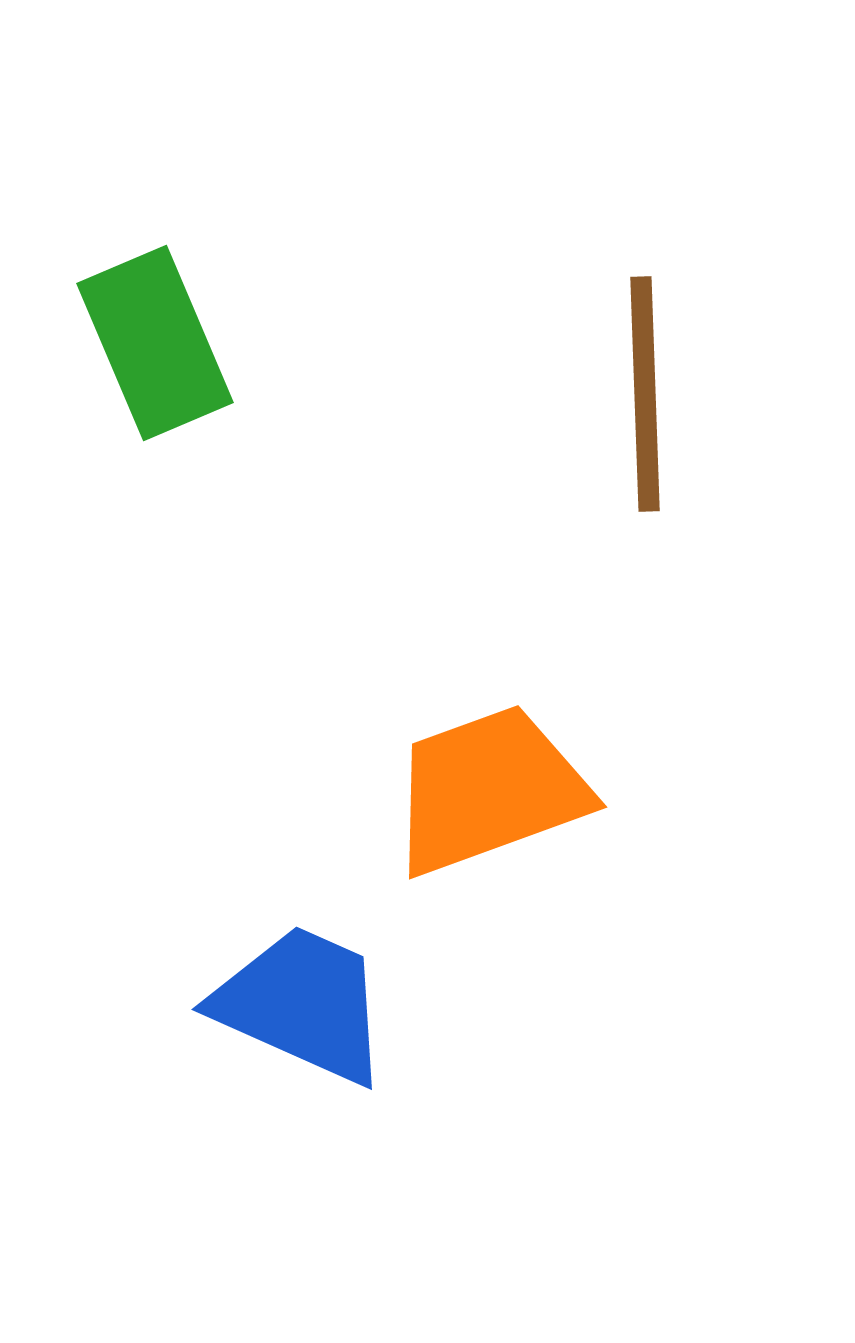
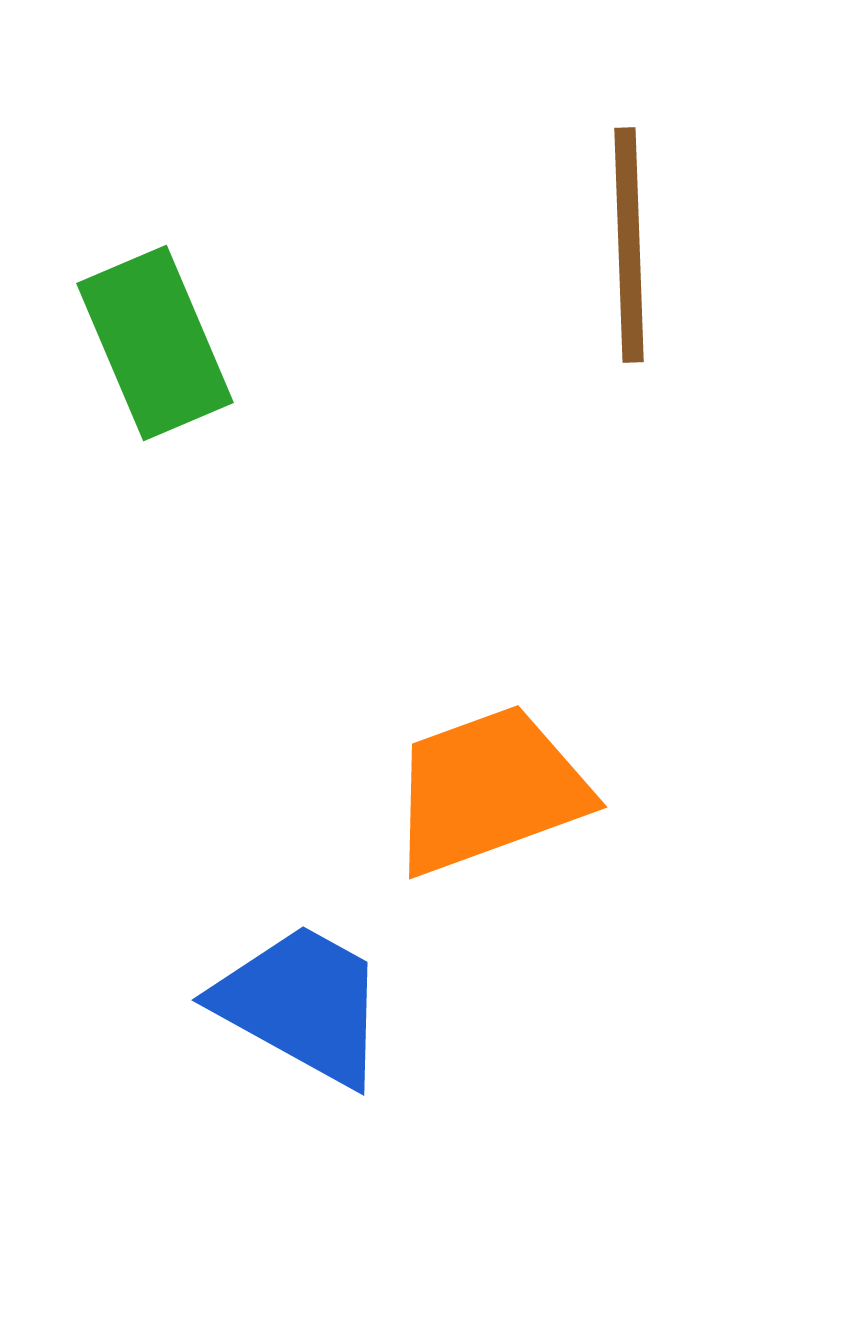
brown line: moved 16 px left, 149 px up
blue trapezoid: rotated 5 degrees clockwise
